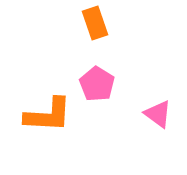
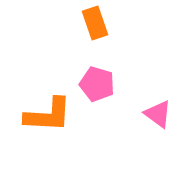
pink pentagon: rotated 16 degrees counterclockwise
